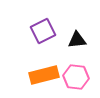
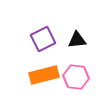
purple square: moved 8 px down
